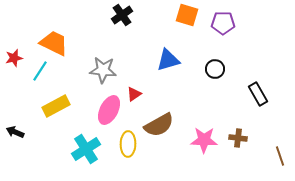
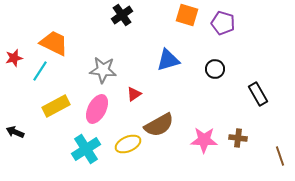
purple pentagon: rotated 15 degrees clockwise
pink ellipse: moved 12 px left, 1 px up
yellow ellipse: rotated 65 degrees clockwise
